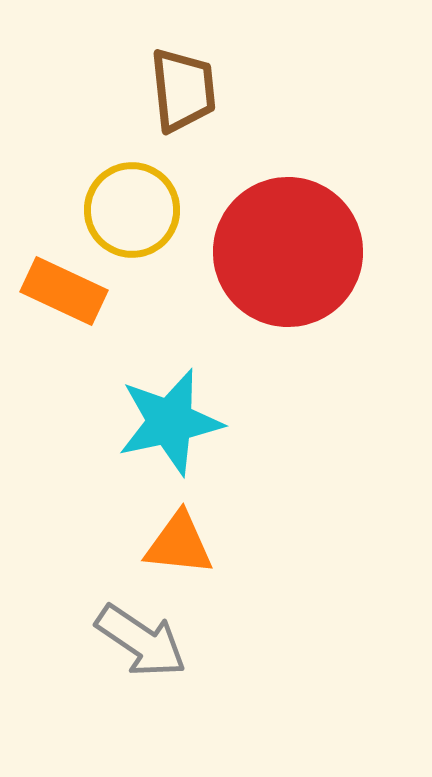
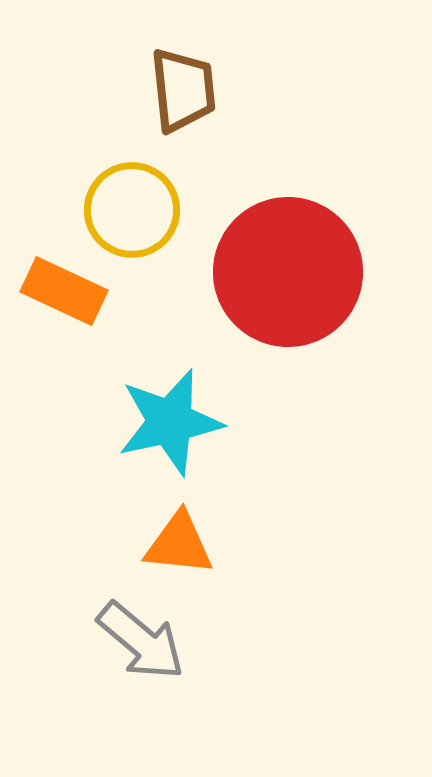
red circle: moved 20 px down
gray arrow: rotated 6 degrees clockwise
